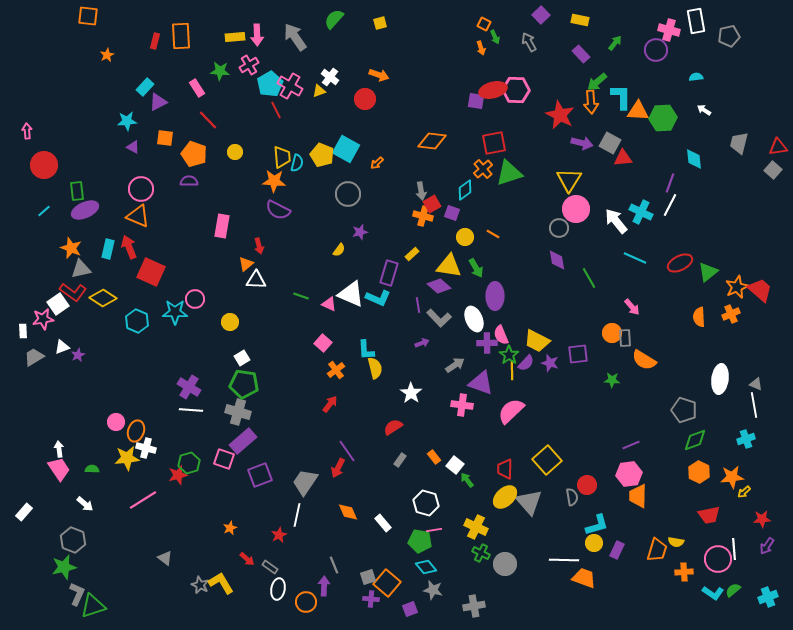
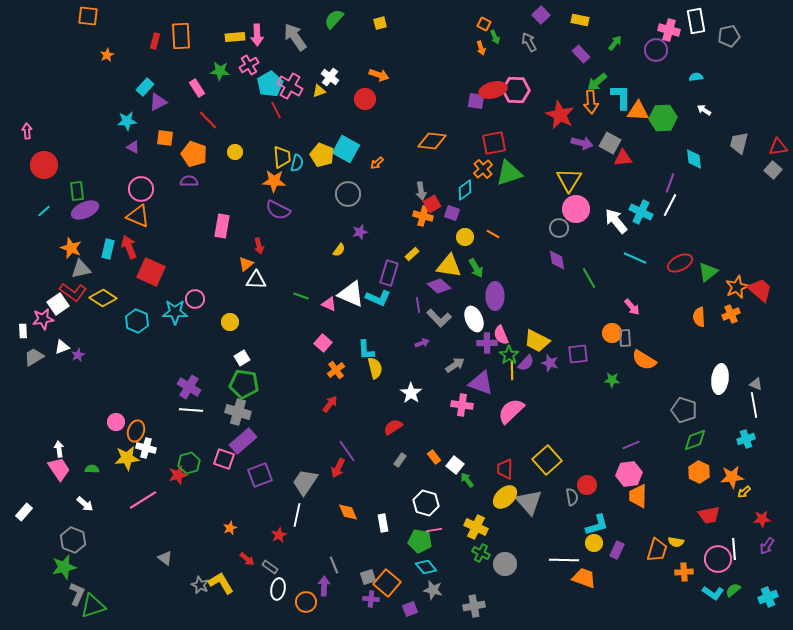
white rectangle at (383, 523): rotated 30 degrees clockwise
